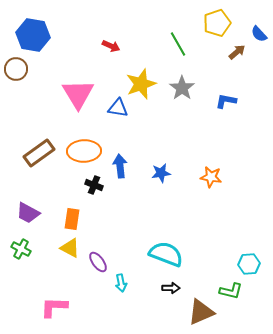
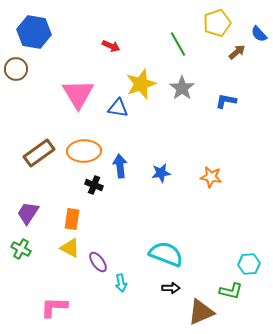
blue hexagon: moved 1 px right, 3 px up
purple trapezoid: rotated 95 degrees clockwise
